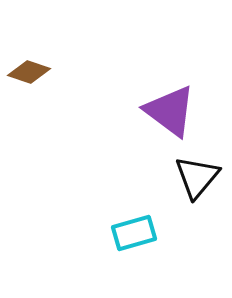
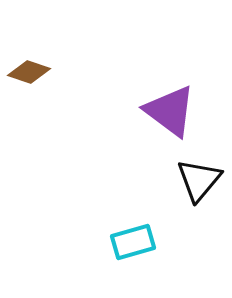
black triangle: moved 2 px right, 3 px down
cyan rectangle: moved 1 px left, 9 px down
